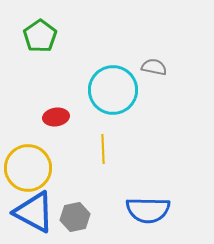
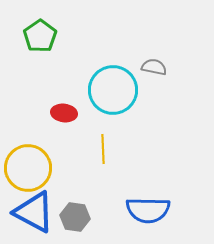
red ellipse: moved 8 px right, 4 px up; rotated 15 degrees clockwise
gray hexagon: rotated 20 degrees clockwise
